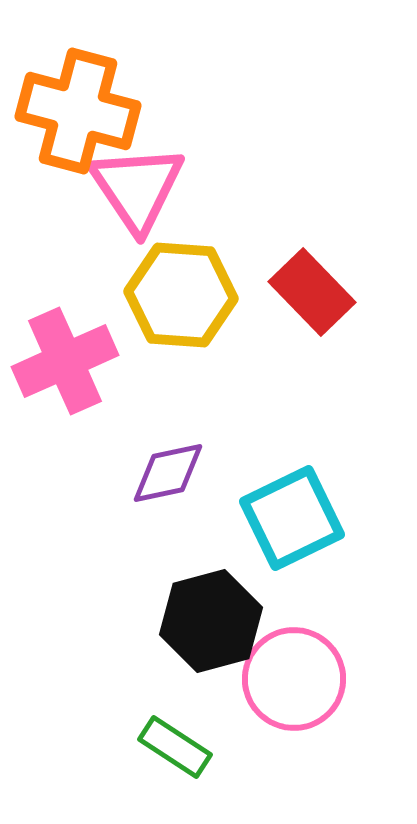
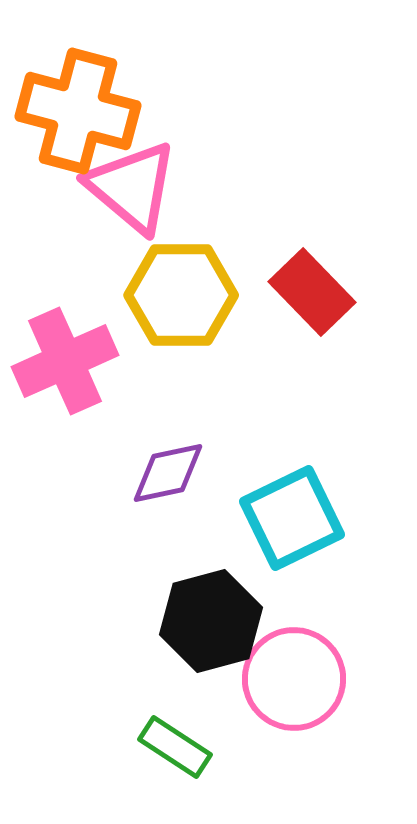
pink triangle: moved 5 px left, 1 px up; rotated 16 degrees counterclockwise
yellow hexagon: rotated 4 degrees counterclockwise
